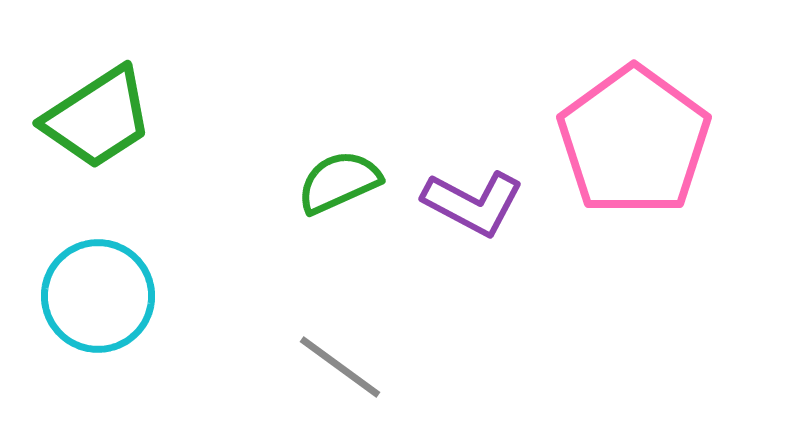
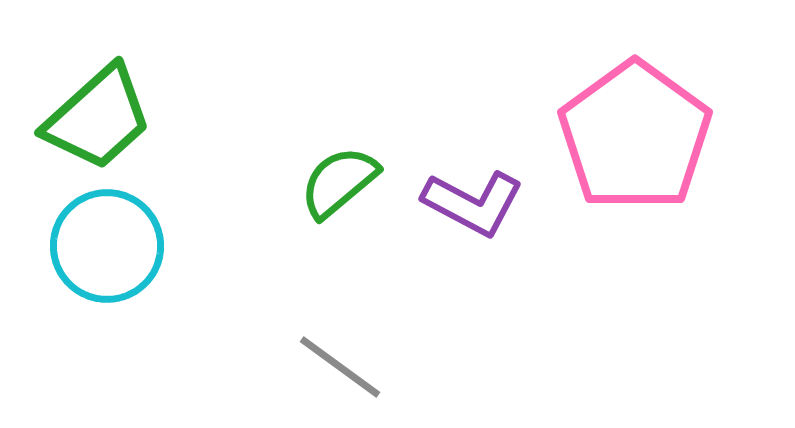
green trapezoid: rotated 9 degrees counterclockwise
pink pentagon: moved 1 px right, 5 px up
green semicircle: rotated 16 degrees counterclockwise
cyan circle: moved 9 px right, 50 px up
